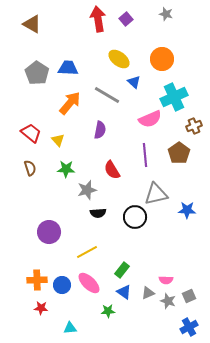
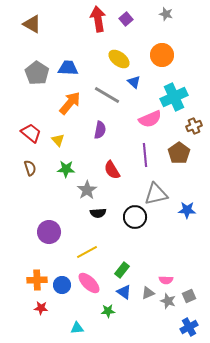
orange circle at (162, 59): moved 4 px up
gray star at (87, 190): rotated 18 degrees counterclockwise
cyan triangle at (70, 328): moved 7 px right
